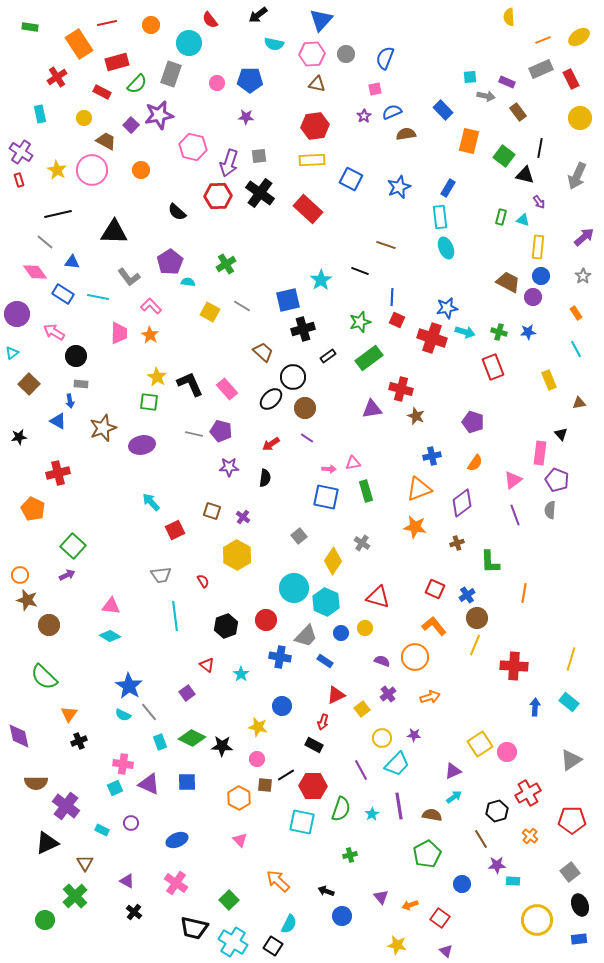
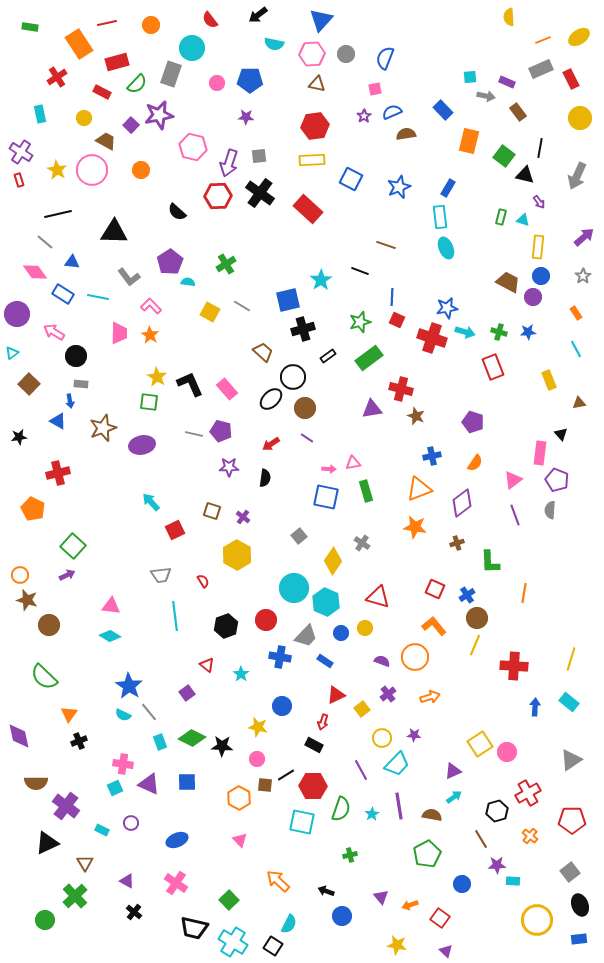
cyan circle at (189, 43): moved 3 px right, 5 px down
